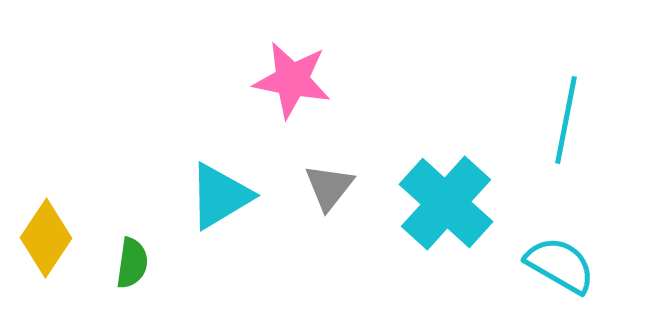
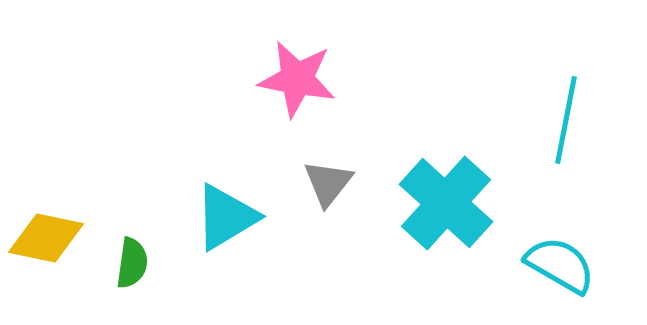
pink star: moved 5 px right, 1 px up
gray triangle: moved 1 px left, 4 px up
cyan triangle: moved 6 px right, 21 px down
yellow diamond: rotated 68 degrees clockwise
